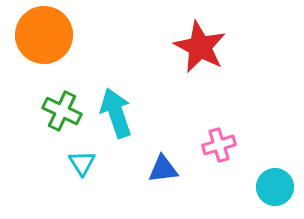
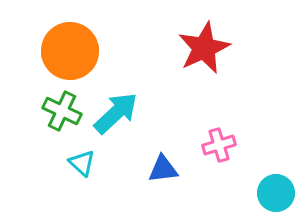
orange circle: moved 26 px right, 16 px down
red star: moved 4 px right, 1 px down; rotated 20 degrees clockwise
cyan arrow: rotated 66 degrees clockwise
cyan triangle: rotated 16 degrees counterclockwise
cyan circle: moved 1 px right, 6 px down
